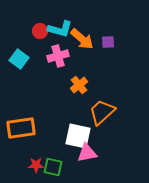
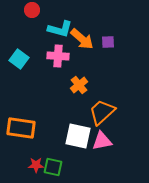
red circle: moved 8 px left, 21 px up
pink cross: rotated 20 degrees clockwise
orange rectangle: rotated 16 degrees clockwise
pink triangle: moved 15 px right, 12 px up
